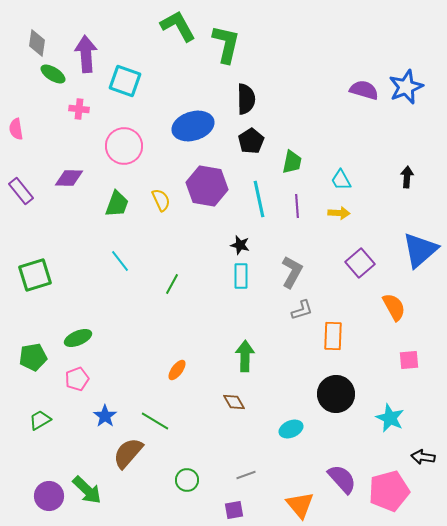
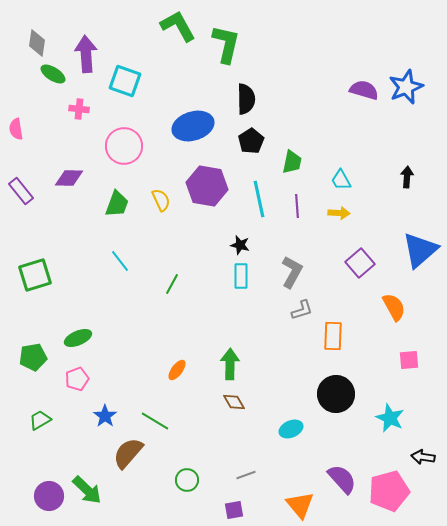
green arrow at (245, 356): moved 15 px left, 8 px down
